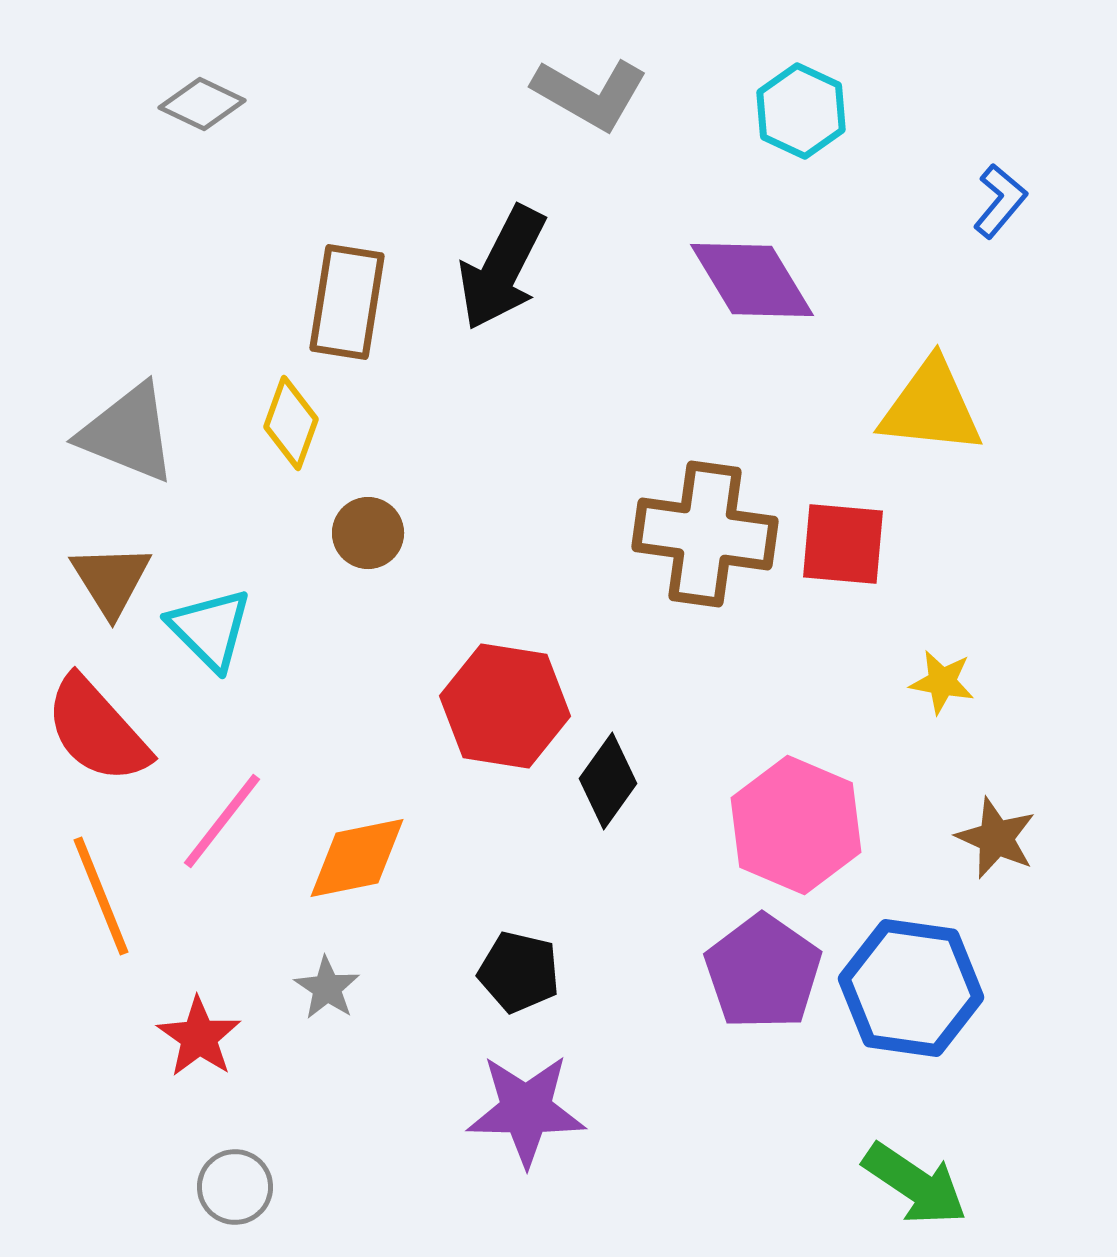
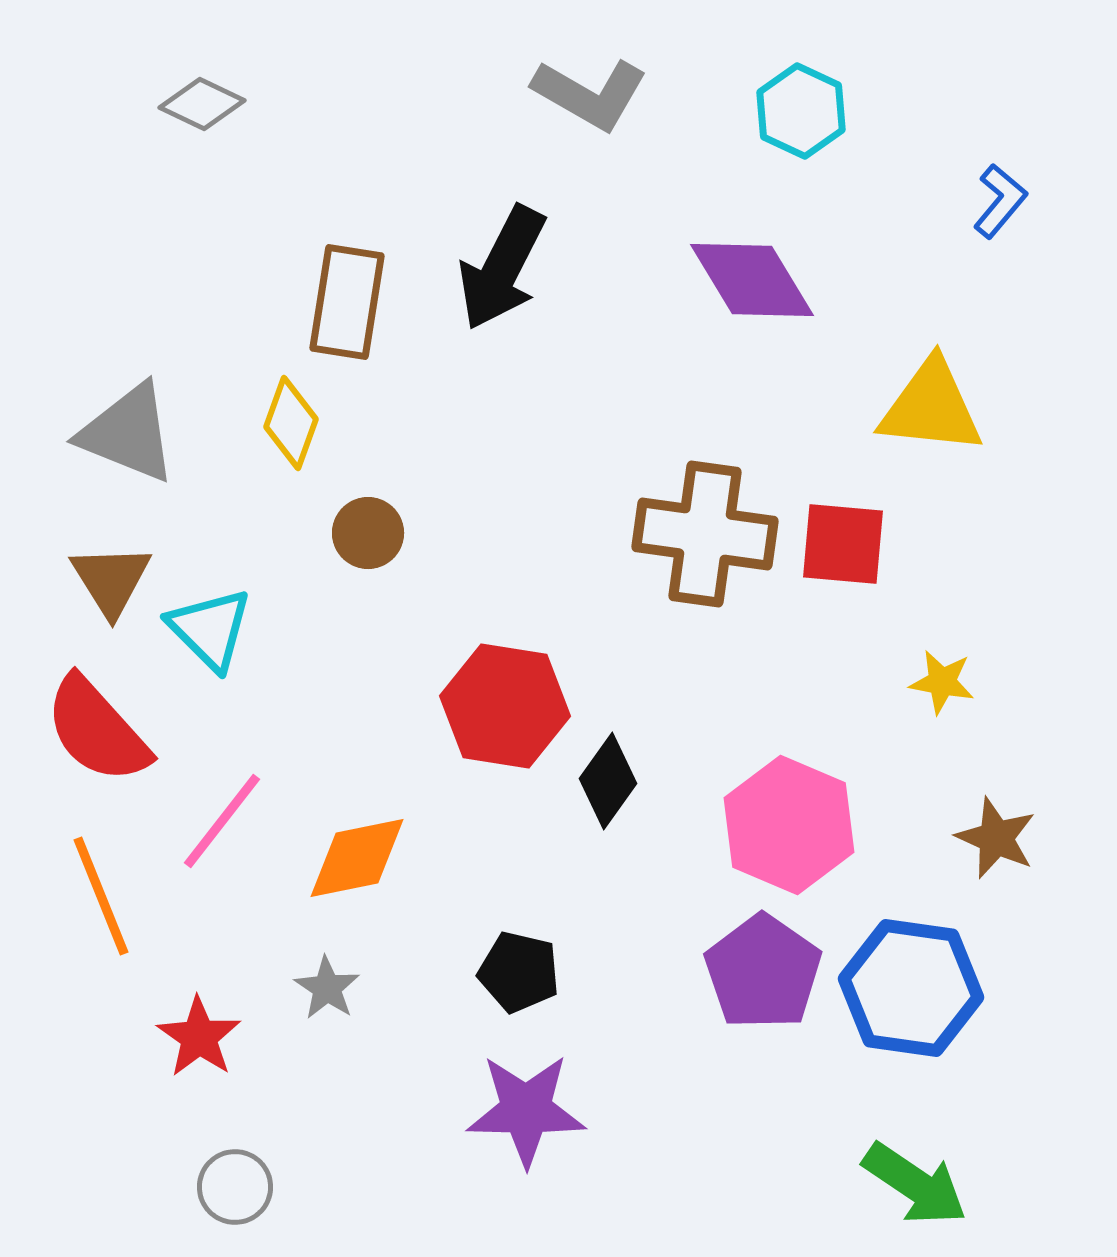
pink hexagon: moved 7 px left
